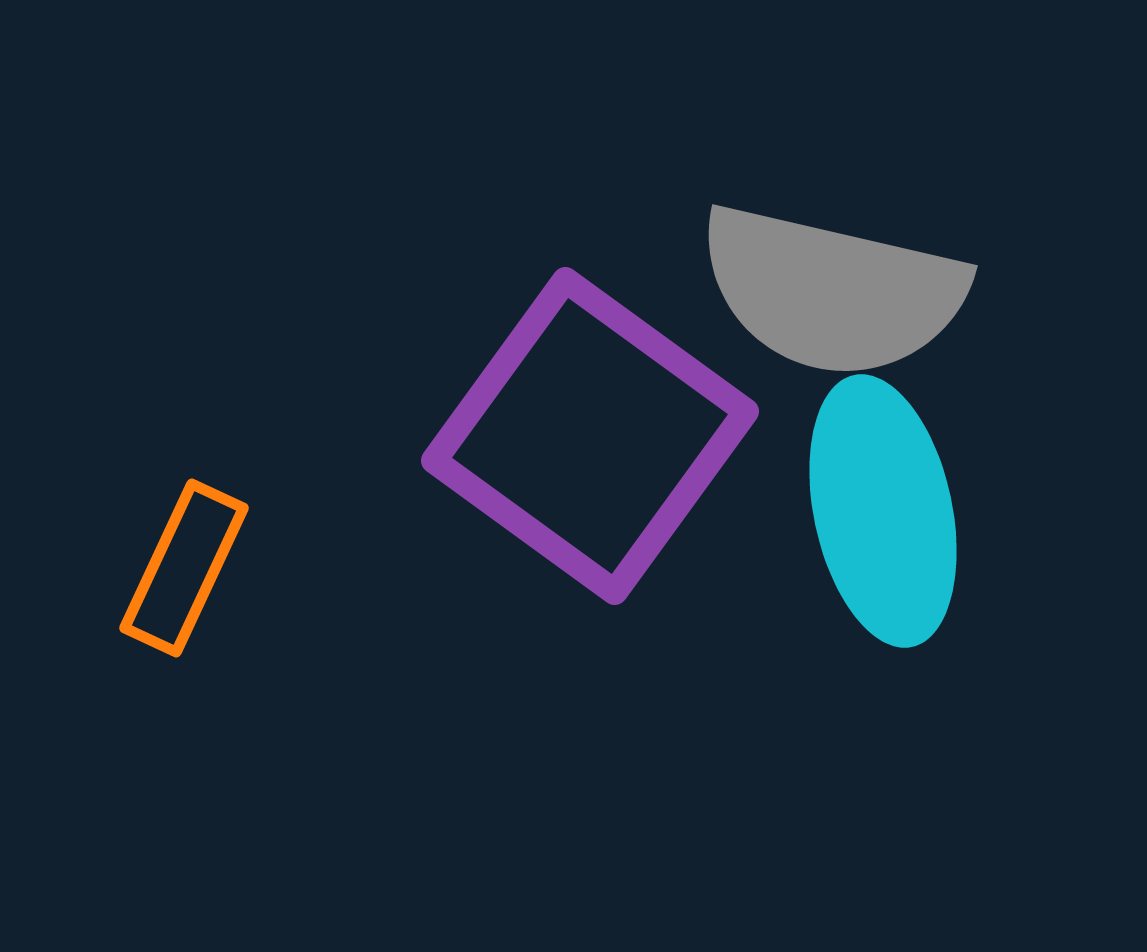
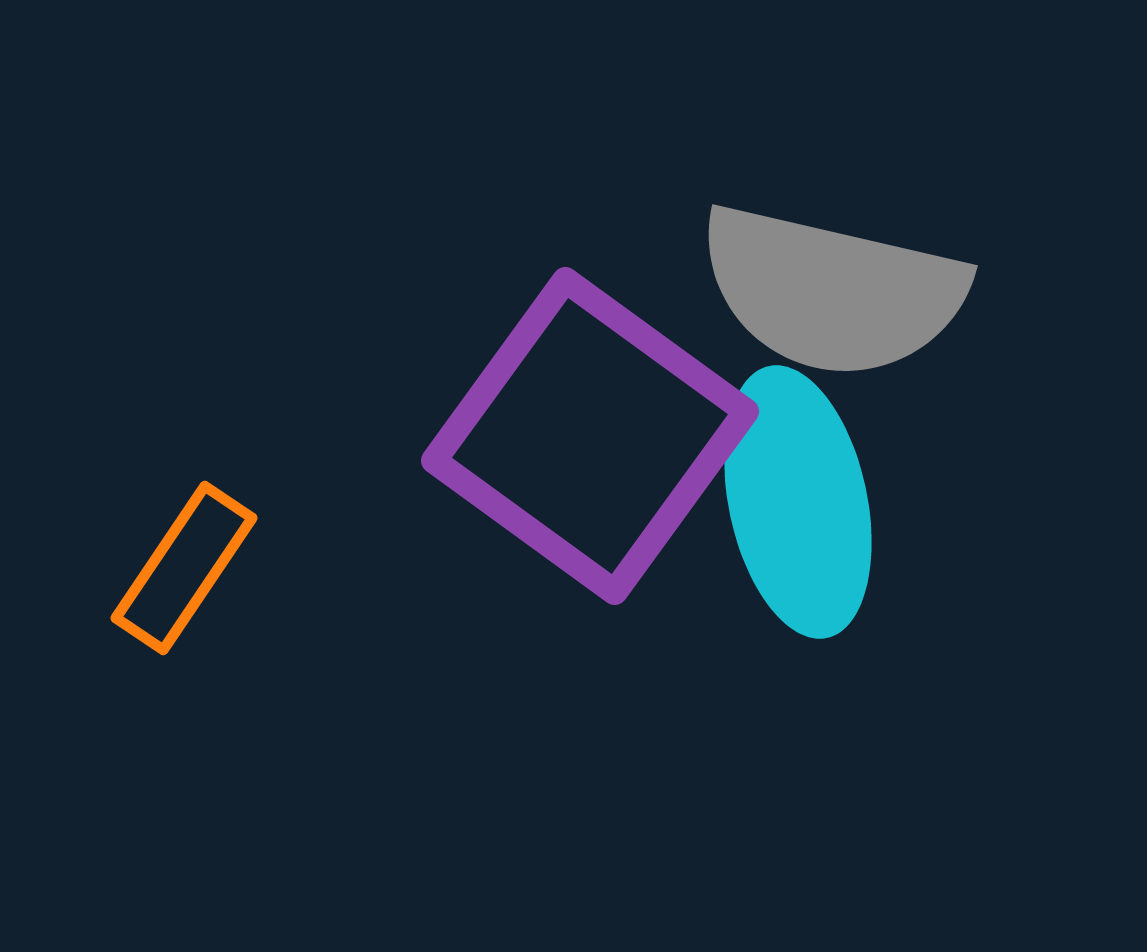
cyan ellipse: moved 85 px left, 9 px up
orange rectangle: rotated 9 degrees clockwise
